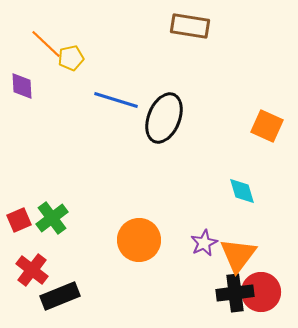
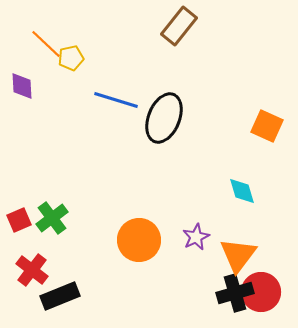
brown rectangle: moved 11 px left; rotated 60 degrees counterclockwise
purple star: moved 8 px left, 6 px up
black cross: rotated 9 degrees counterclockwise
